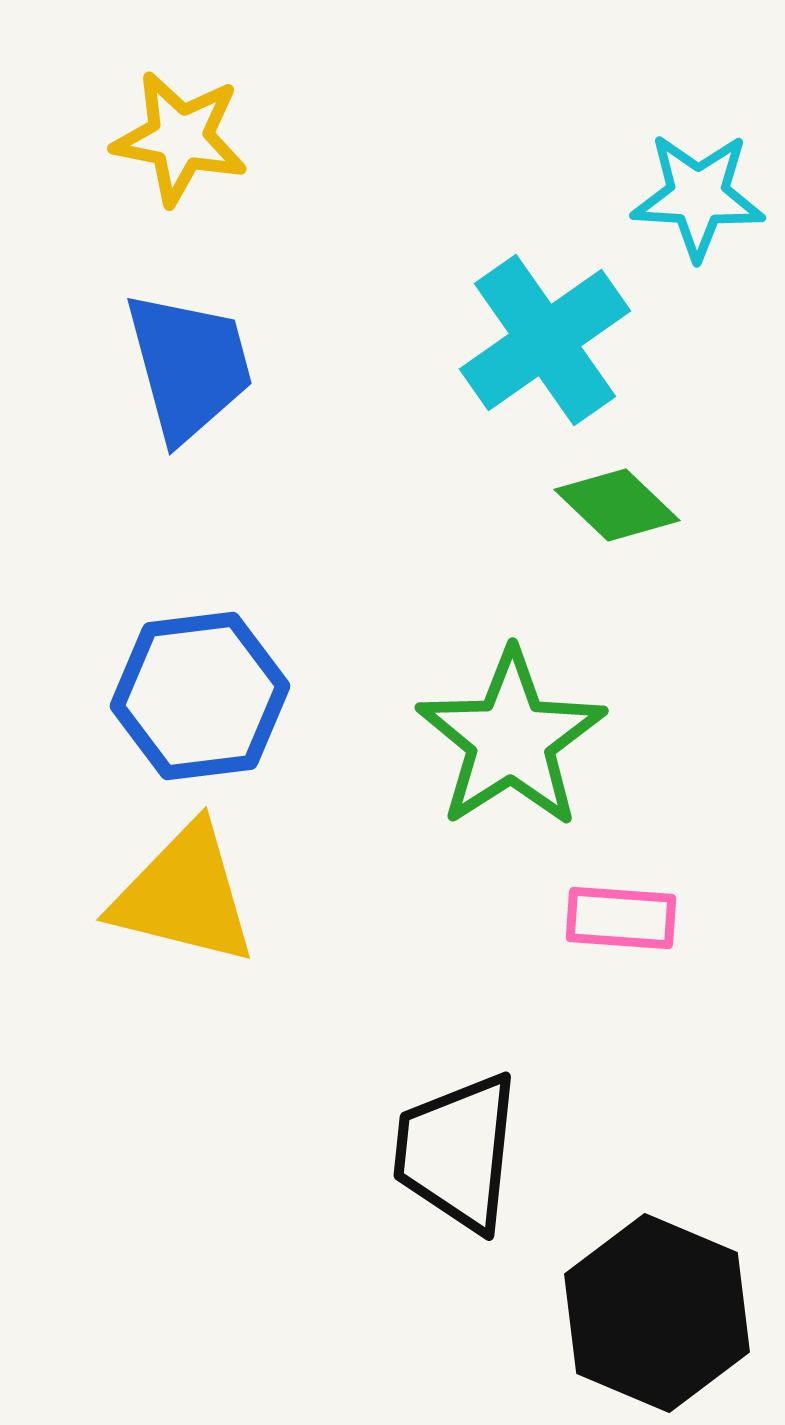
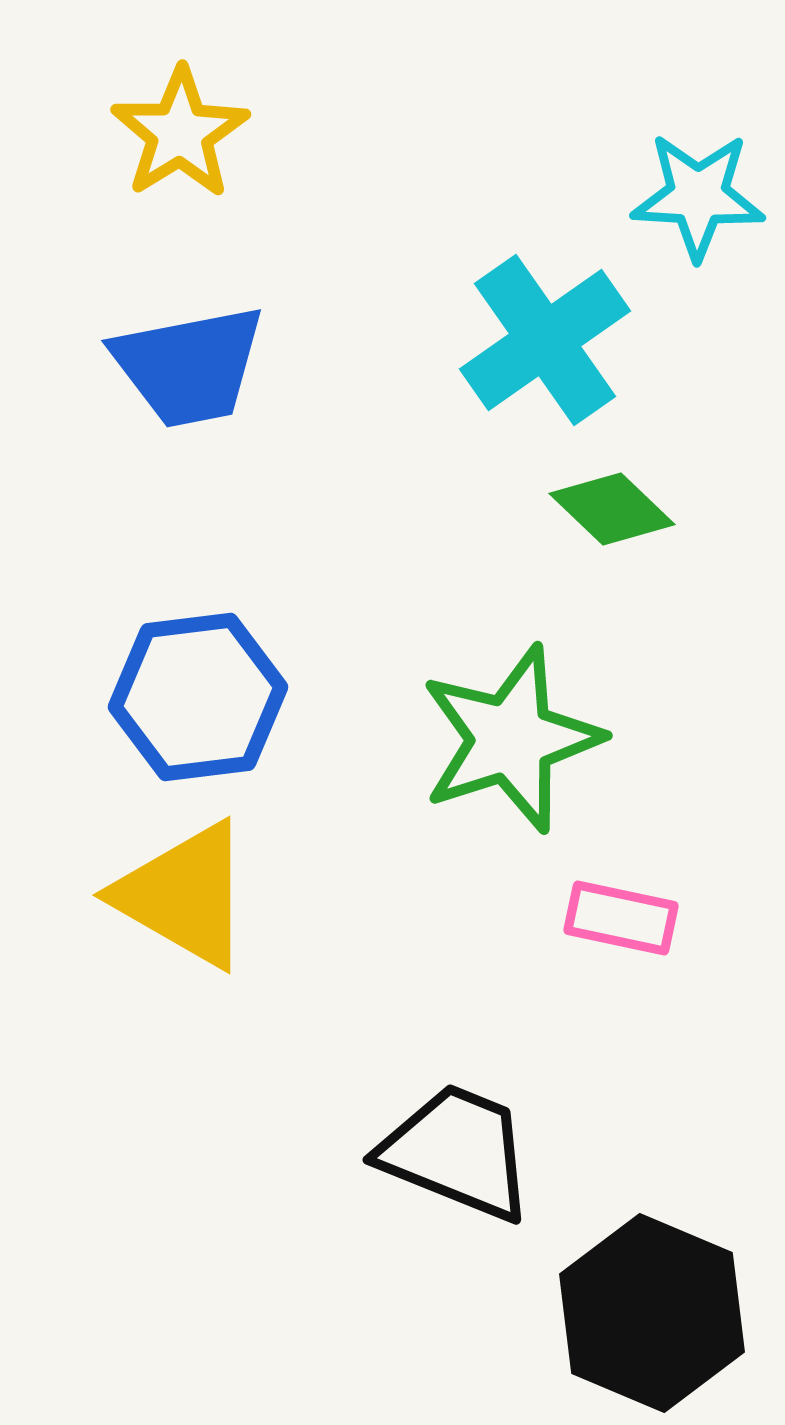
yellow star: moved 5 px up; rotated 29 degrees clockwise
blue trapezoid: rotated 94 degrees clockwise
green diamond: moved 5 px left, 4 px down
blue hexagon: moved 2 px left, 1 px down
green star: rotated 15 degrees clockwise
yellow triangle: rotated 16 degrees clockwise
pink rectangle: rotated 8 degrees clockwise
black trapezoid: rotated 106 degrees clockwise
black hexagon: moved 5 px left
